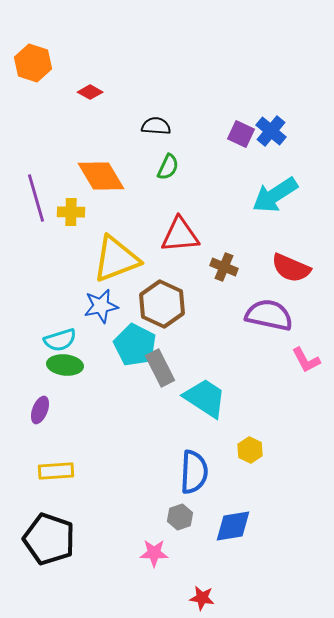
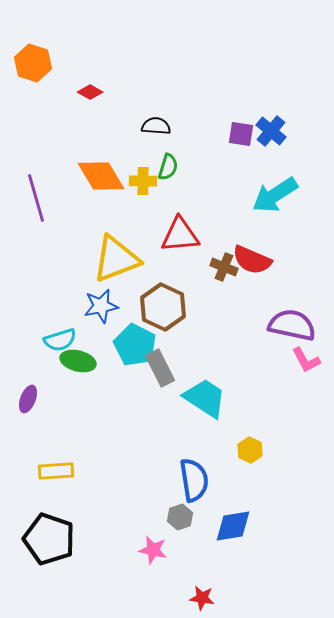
purple square: rotated 16 degrees counterclockwise
green semicircle: rotated 8 degrees counterclockwise
yellow cross: moved 72 px right, 31 px up
red semicircle: moved 39 px left, 8 px up
brown hexagon: moved 1 px right, 3 px down
purple semicircle: moved 23 px right, 10 px down
green ellipse: moved 13 px right, 4 px up; rotated 8 degrees clockwise
purple ellipse: moved 12 px left, 11 px up
blue semicircle: moved 8 px down; rotated 12 degrees counterclockwise
pink star: moved 1 px left, 3 px up; rotated 12 degrees clockwise
